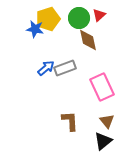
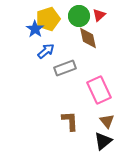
green circle: moved 2 px up
blue star: rotated 24 degrees clockwise
brown diamond: moved 2 px up
blue arrow: moved 17 px up
pink rectangle: moved 3 px left, 3 px down
